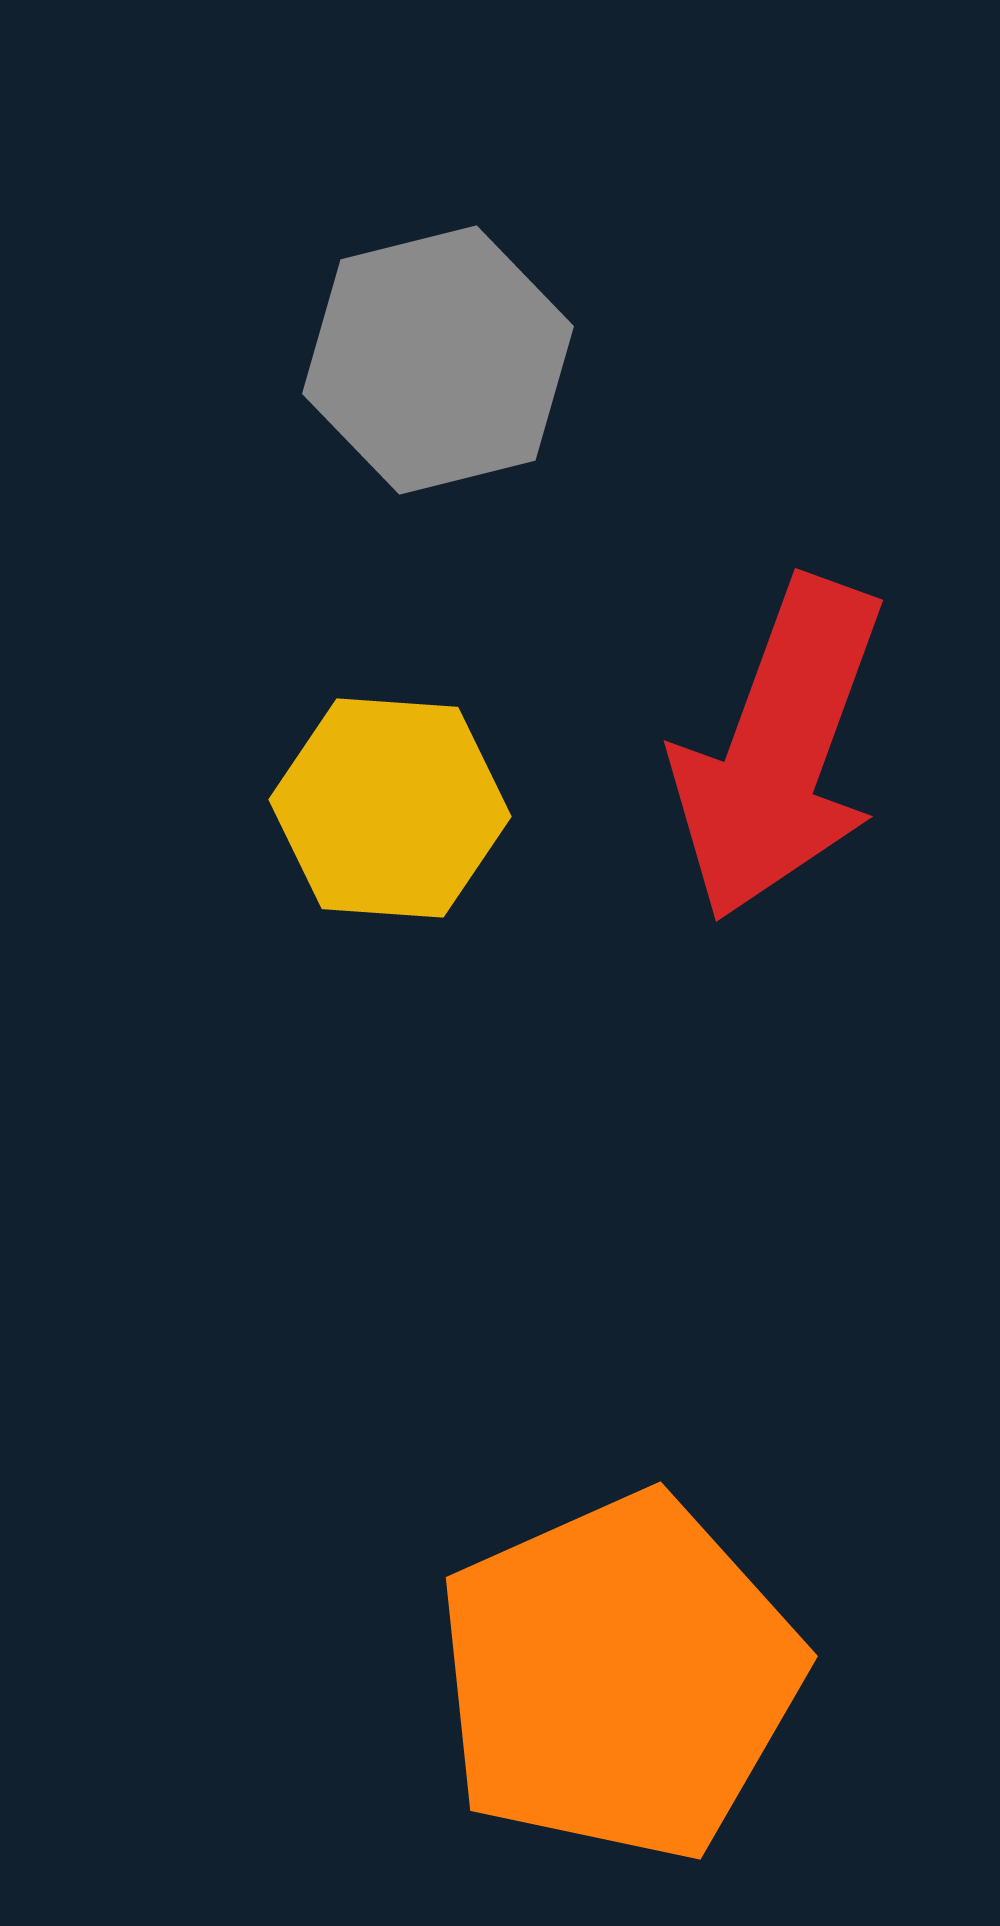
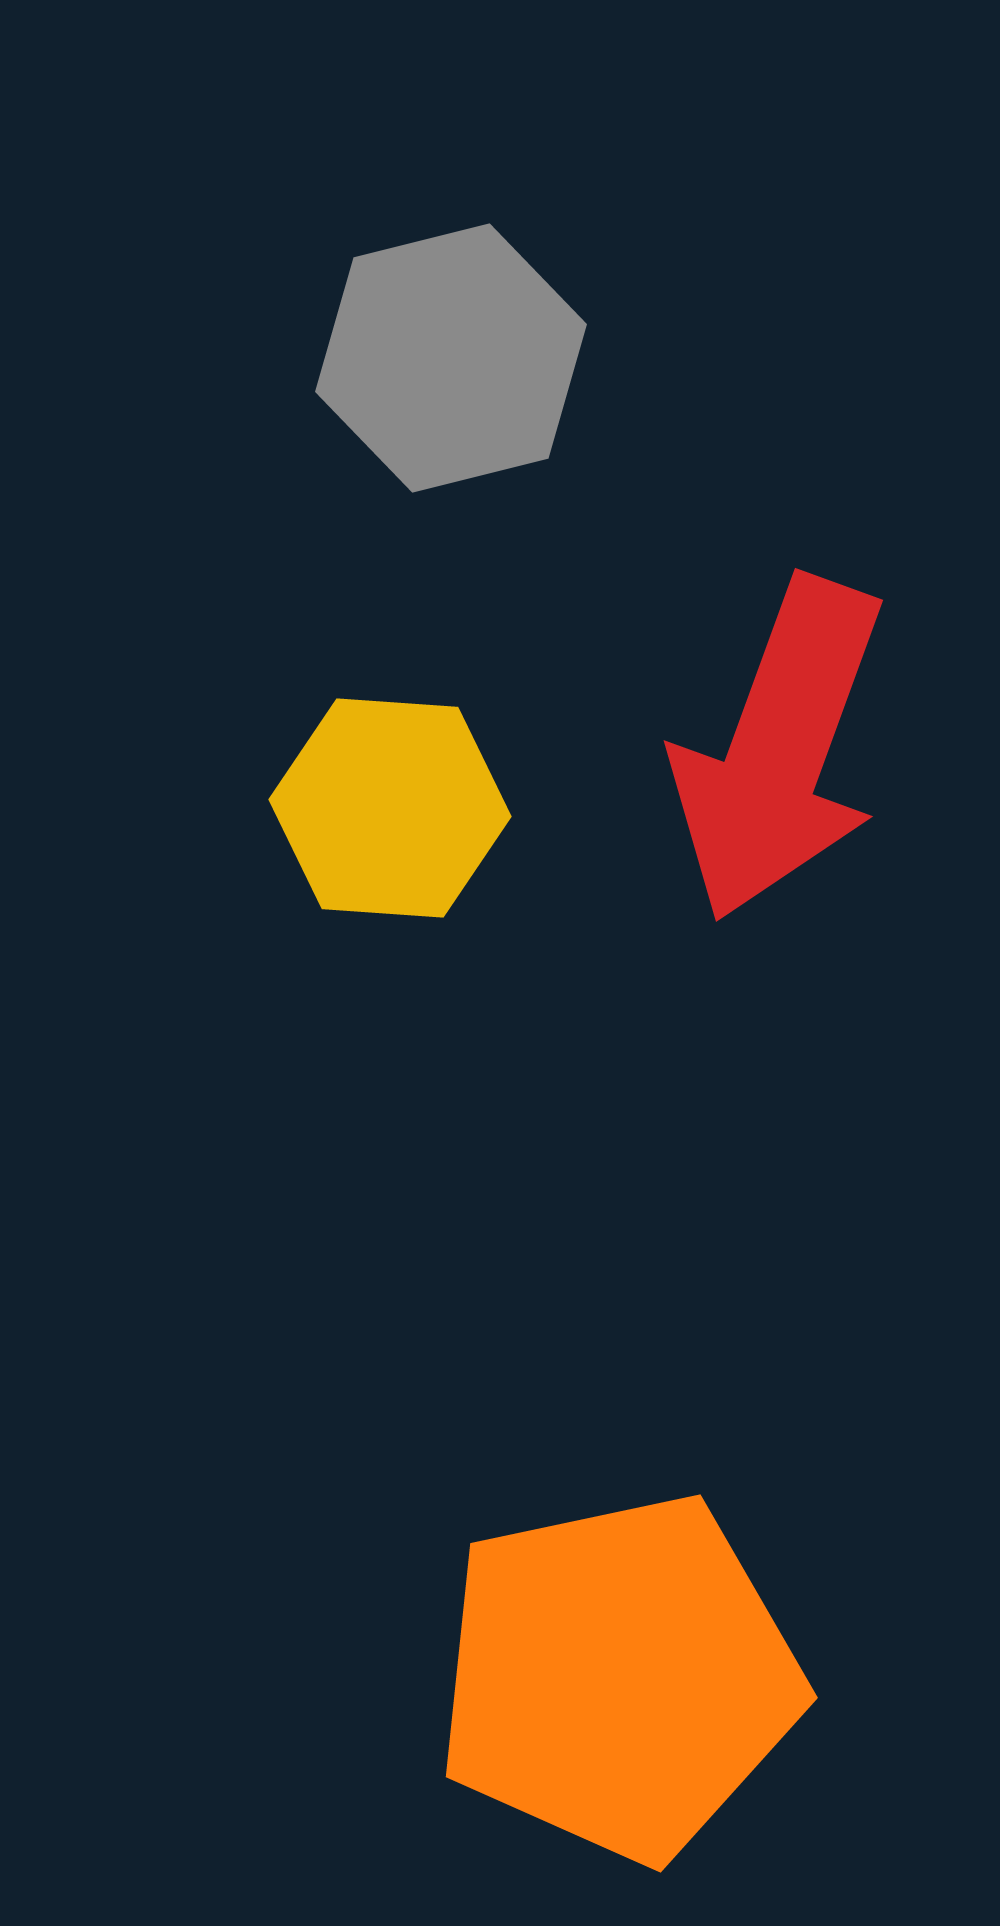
gray hexagon: moved 13 px right, 2 px up
orange pentagon: rotated 12 degrees clockwise
